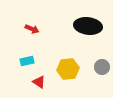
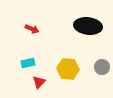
cyan rectangle: moved 1 px right, 2 px down
yellow hexagon: rotated 10 degrees clockwise
red triangle: rotated 40 degrees clockwise
